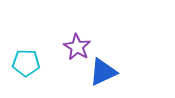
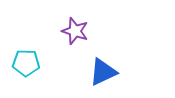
purple star: moved 2 px left, 16 px up; rotated 12 degrees counterclockwise
